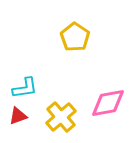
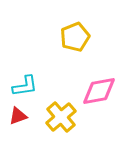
yellow pentagon: rotated 16 degrees clockwise
cyan L-shape: moved 2 px up
pink diamond: moved 9 px left, 12 px up
